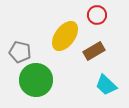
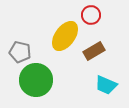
red circle: moved 6 px left
cyan trapezoid: rotated 20 degrees counterclockwise
